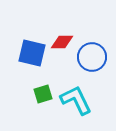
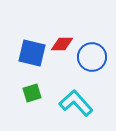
red diamond: moved 2 px down
green square: moved 11 px left, 1 px up
cyan L-shape: moved 3 px down; rotated 16 degrees counterclockwise
